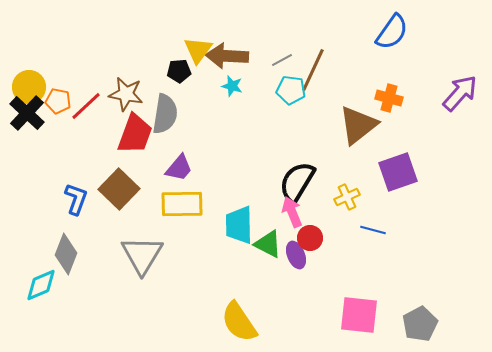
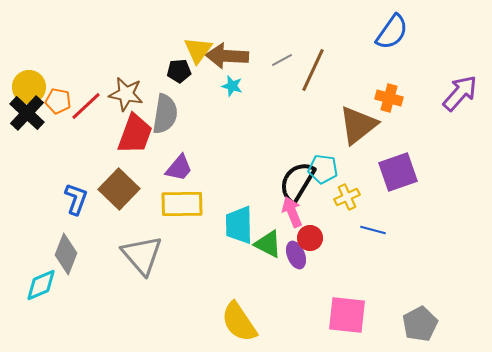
cyan pentagon: moved 32 px right, 79 px down
gray triangle: rotated 12 degrees counterclockwise
pink square: moved 12 px left
